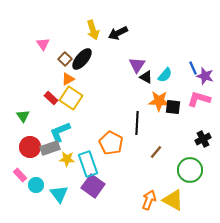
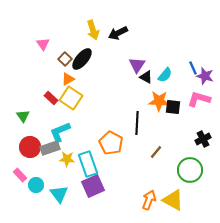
purple square: rotated 30 degrees clockwise
